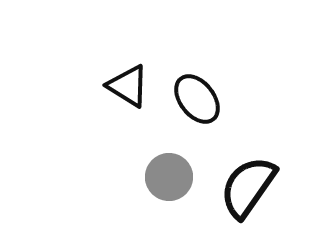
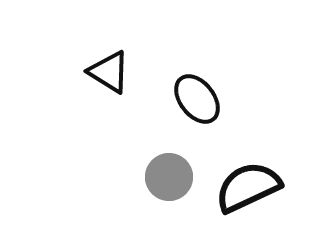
black triangle: moved 19 px left, 14 px up
black semicircle: rotated 30 degrees clockwise
